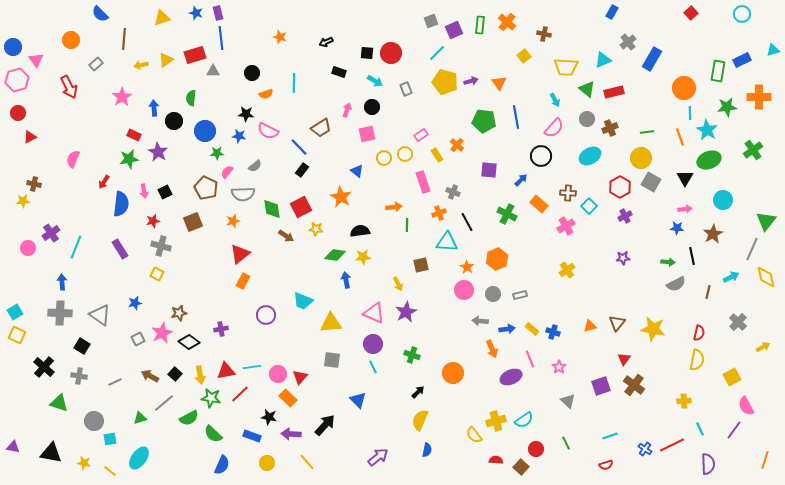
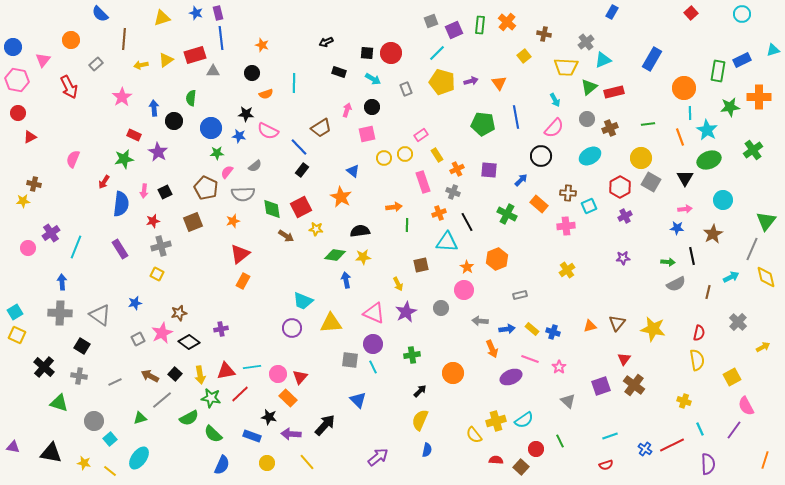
orange star at (280, 37): moved 18 px left, 8 px down
gray cross at (628, 42): moved 42 px left
pink triangle at (36, 60): moved 7 px right; rotated 14 degrees clockwise
pink hexagon at (17, 80): rotated 25 degrees clockwise
cyan arrow at (375, 81): moved 2 px left, 2 px up
yellow pentagon at (445, 82): moved 3 px left
green triangle at (587, 89): moved 2 px right, 2 px up; rotated 42 degrees clockwise
green star at (727, 107): moved 3 px right
green pentagon at (484, 121): moved 1 px left, 3 px down
blue circle at (205, 131): moved 6 px right, 3 px up
green line at (647, 132): moved 1 px right, 8 px up
orange cross at (457, 145): moved 24 px down; rotated 24 degrees clockwise
green star at (129, 159): moved 5 px left
blue triangle at (357, 171): moved 4 px left
pink arrow at (144, 191): rotated 16 degrees clockwise
cyan square at (589, 206): rotated 21 degrees clockwise
pink cross at (566, 226): rotated 24 degrees clockwise
gray cross at (161, 246): rotated 30 degrees counterclockwise
gray circle at (493, 294): moved 52 px left, 14 px down
purple circle at (266, 315): moved 26 px right, 13 px down
green cross at (412, 355): rotated 28 degrees counterclockwise
pink line at (530, 359): rotated 48 degrees counterclockwise
gray square at (332, 360): moved 18 px right
yellow semicircle at (697, 360): rotated 20 degrees counterclockwise
black arrow at (418, 392): moved 2 px right, 1 px up
yellow cross at (684, 401): rotated 24 degrees clockwise
gray line at (164, 403): moved 2 px left, 3 px up
cyan square at (110, 439): rotated 32 degrees counterclockwise
green line at (566, 443): moved 6 px left, 2 px up
